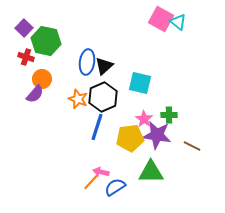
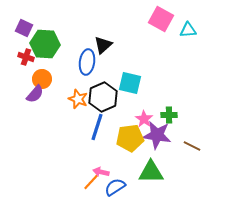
cyan triangle: moved 10 px right, 8 px down; rotated 42 degrees counterclockwise
purple square: rotated 18 degrees counterclockwise
green hexagon: moved 1 px left, 3 px down; rotated 8 degrees counterclockwise
black triangle: moved 1 px left, 21 px up
cyan square: moved 10 px left
